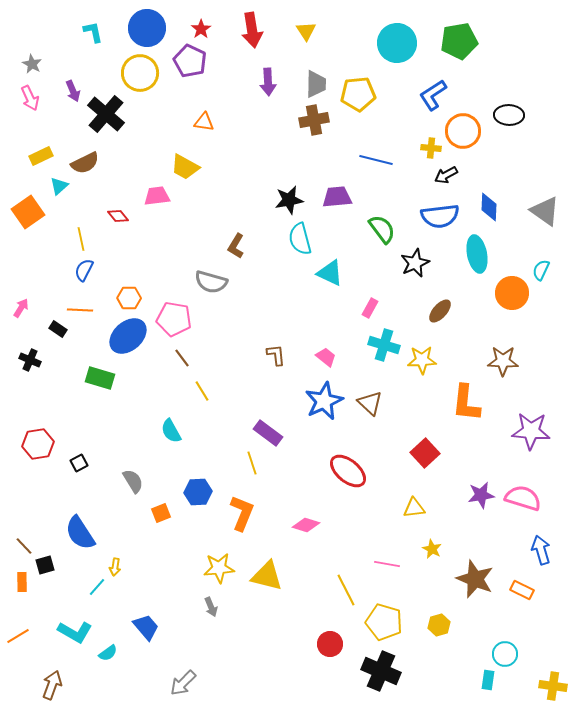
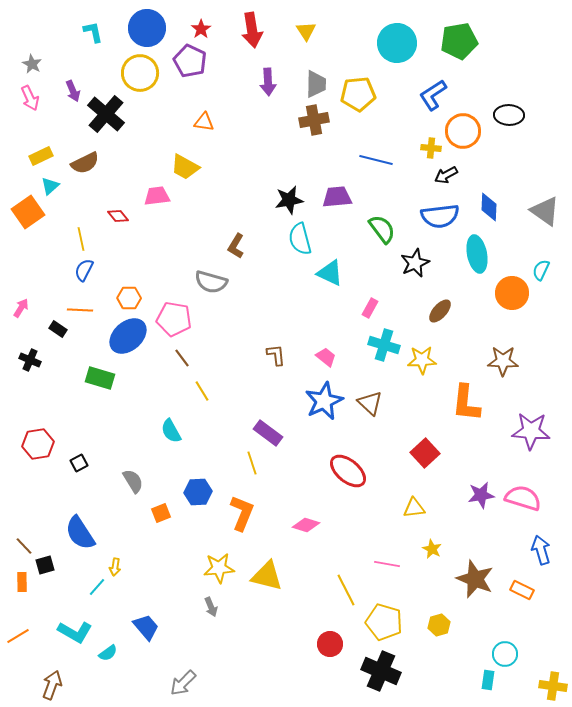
cyan triangle at (59, 186): moved 9 px left
